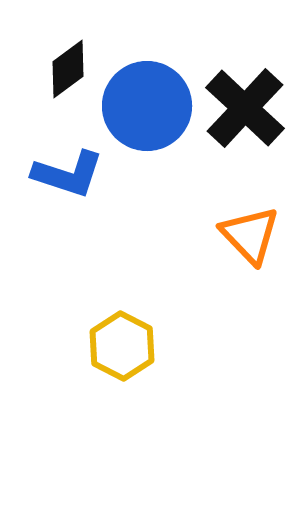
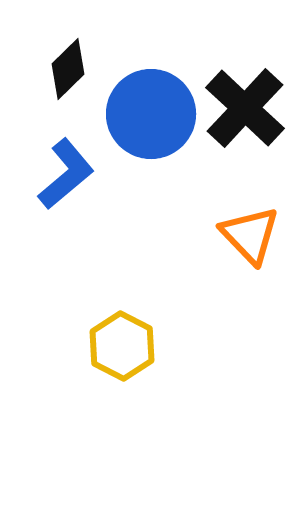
black diamond: rotated 8 degrees counterclockwise
blue circle: moved 4 px right, 8 px down
blue L-shape: moved 2 px left; rotated 58 degrees counterclockwise
